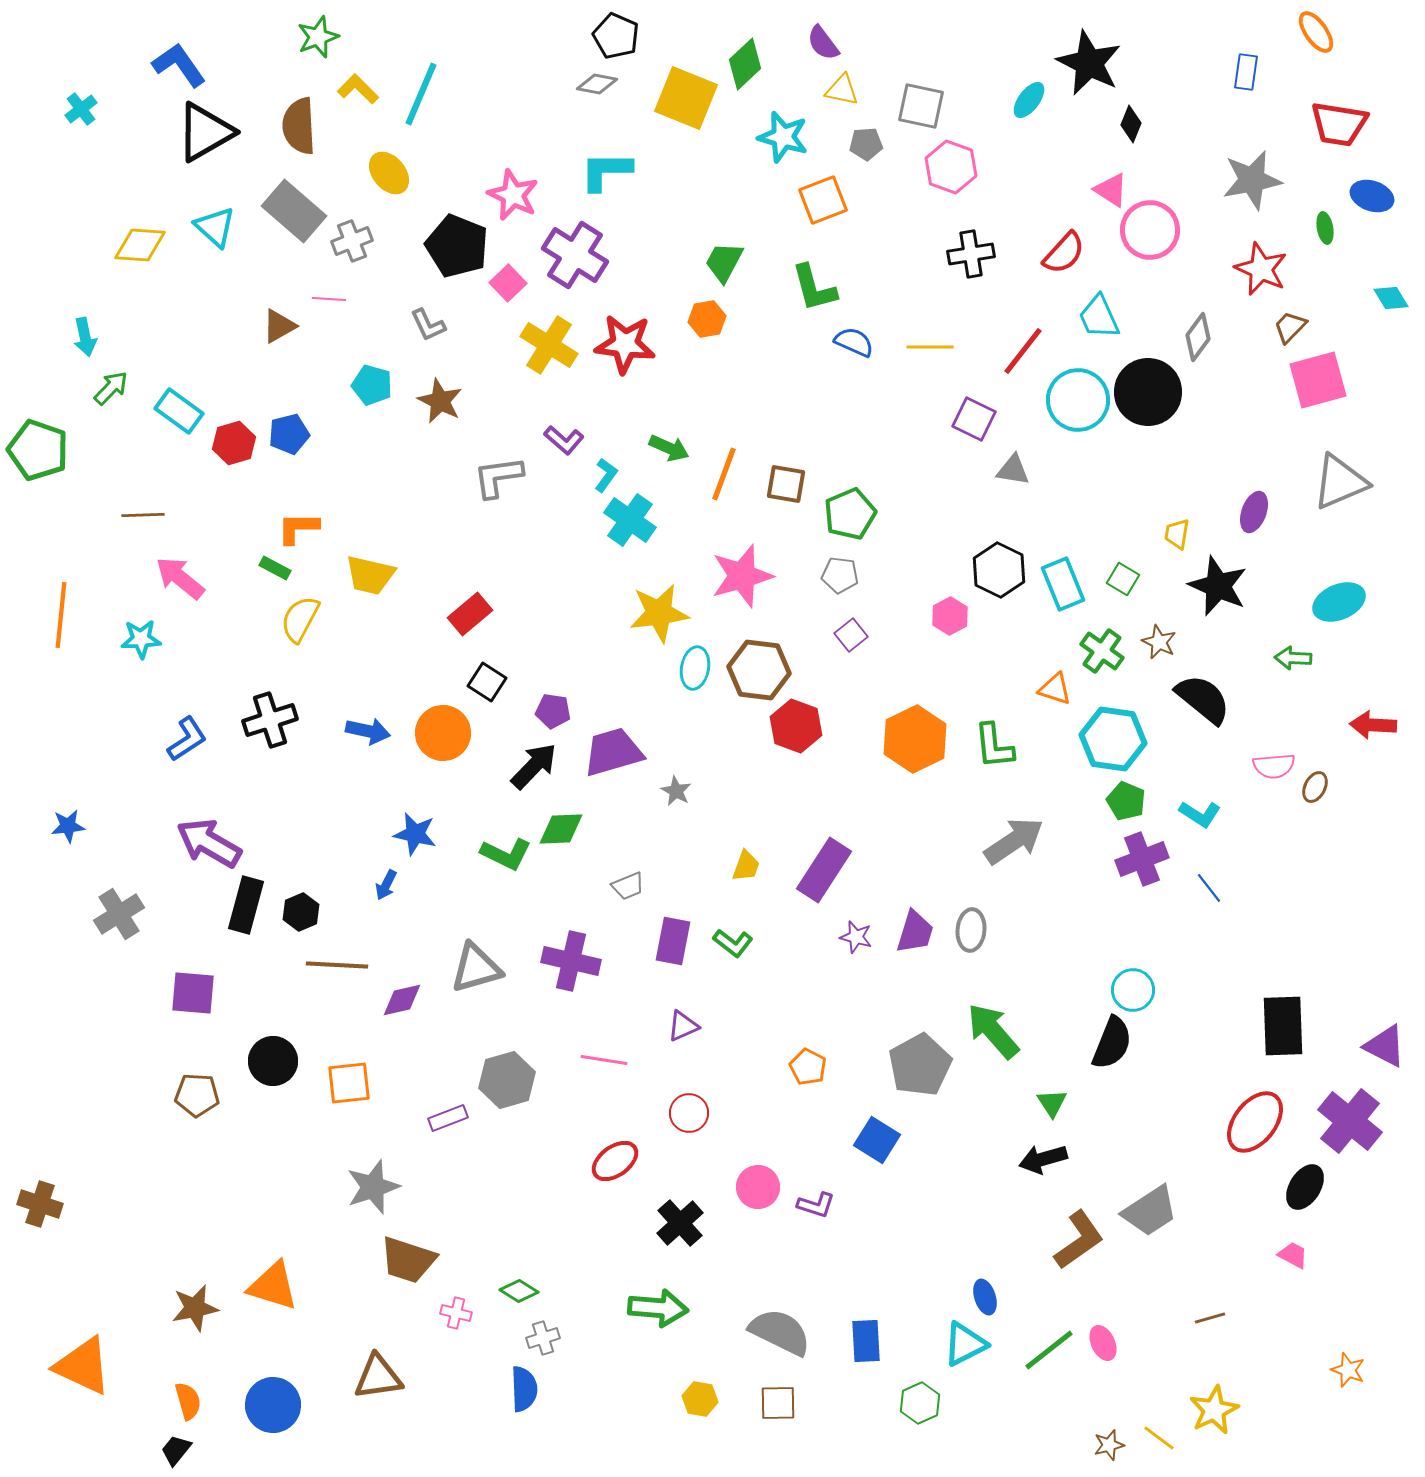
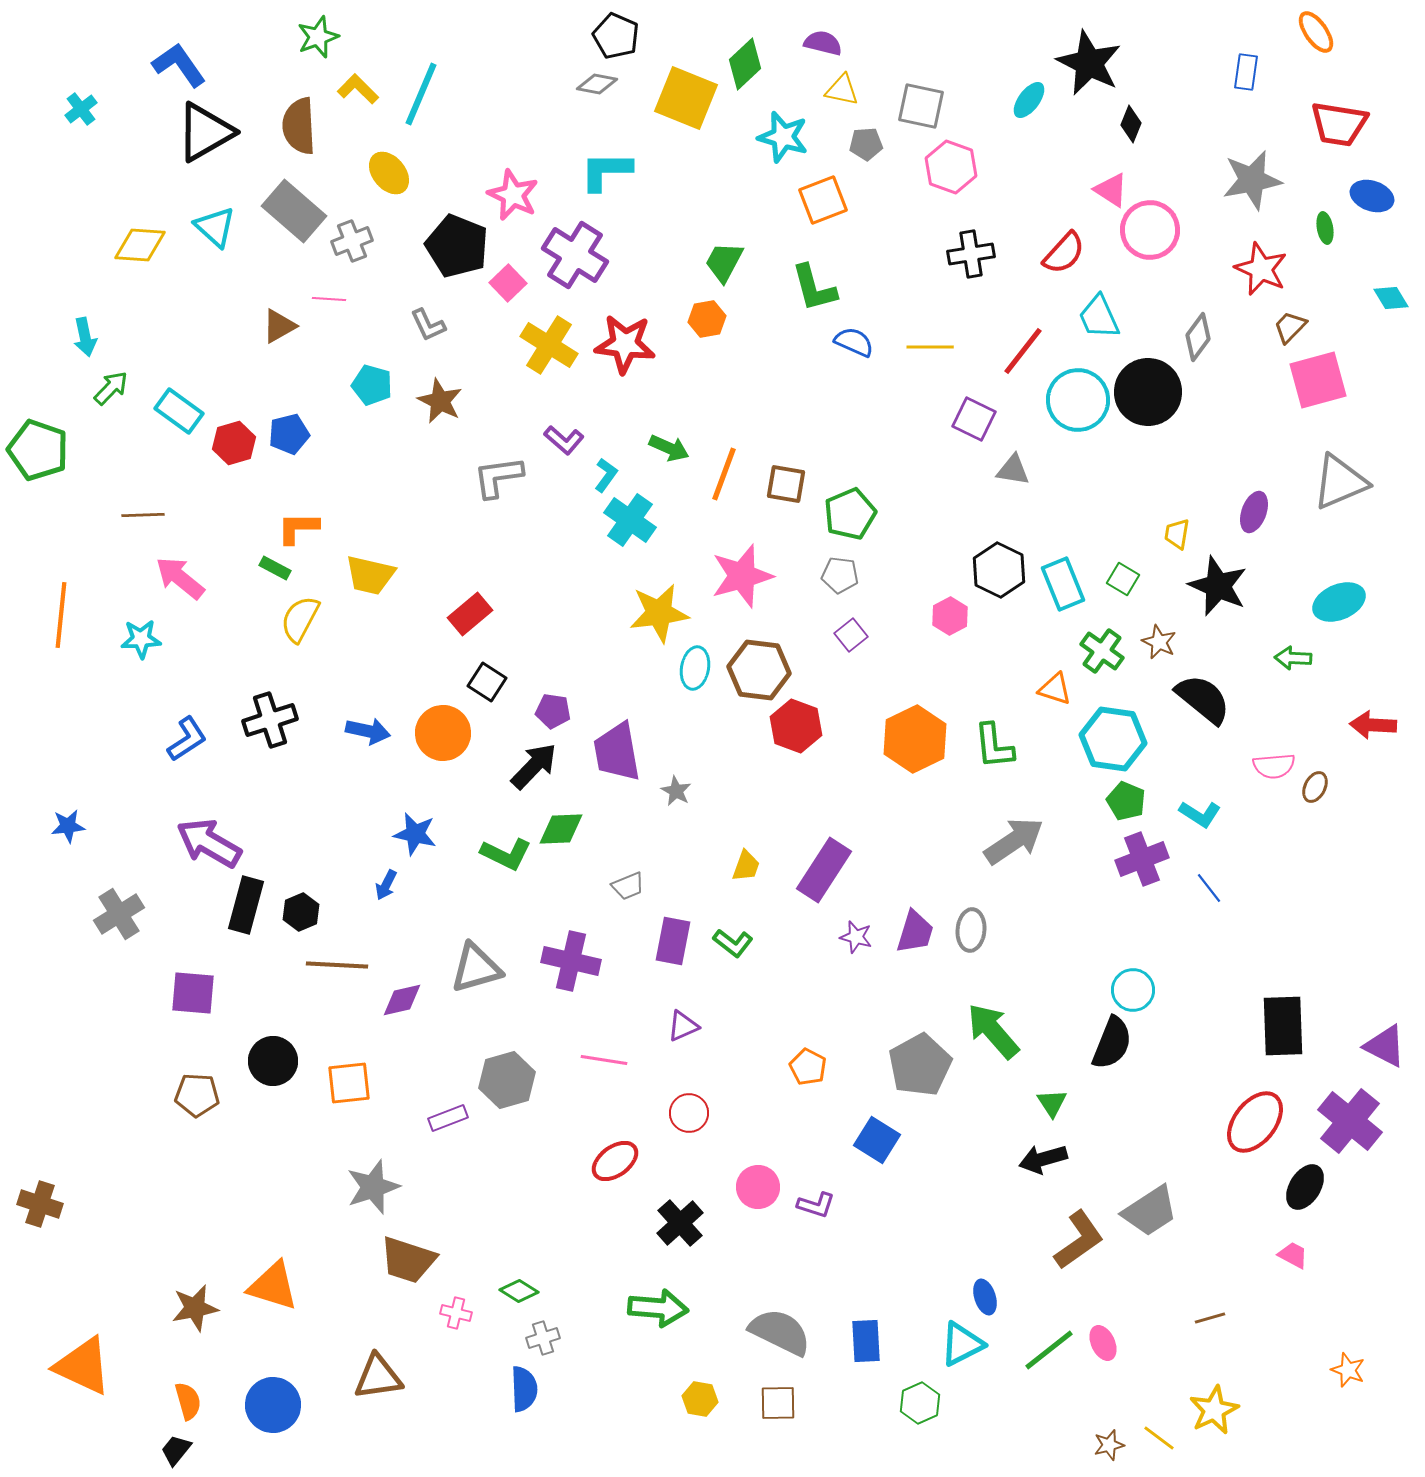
purple semicircle at (823, 43): rotated 141 degrees clockwise
purple trapezoid at (613, 752): moved 4 px right; rotated 84 degrees counterclockwise
cyan triangle at (965, 1344): moved 3 px left
